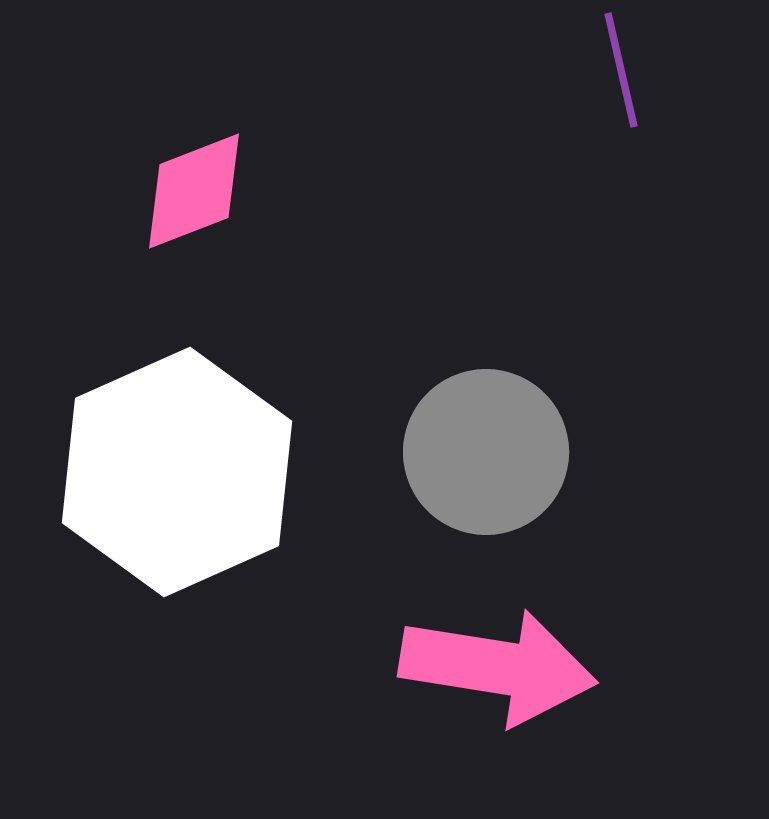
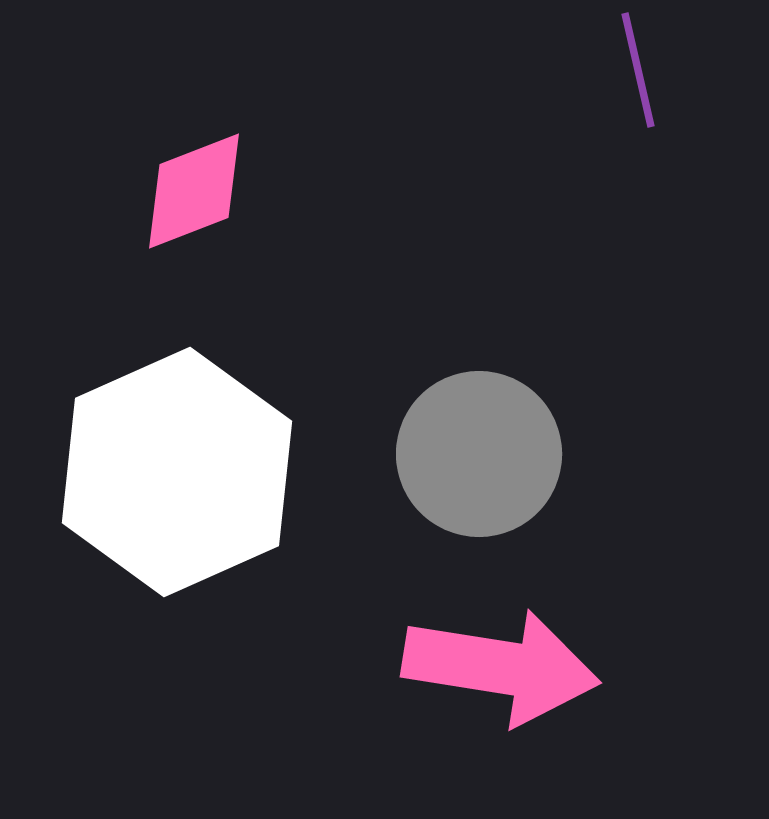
purple line: moved 17 px right
gray circle: moved 7 px left, 2 px down
pink arrow: moved 3 px right
